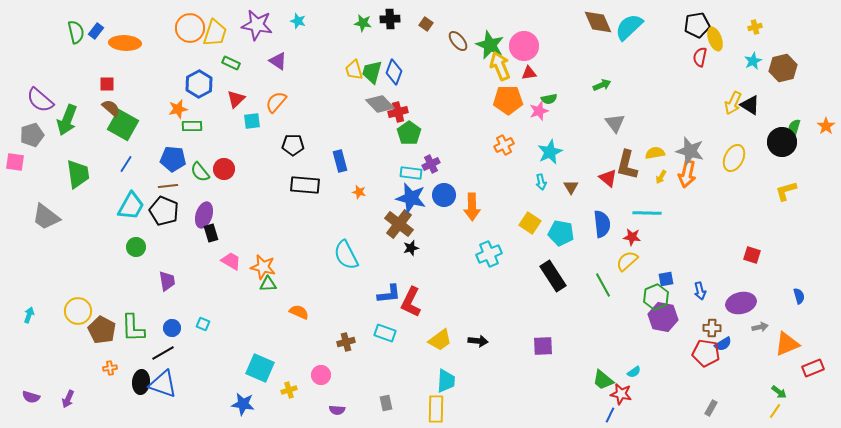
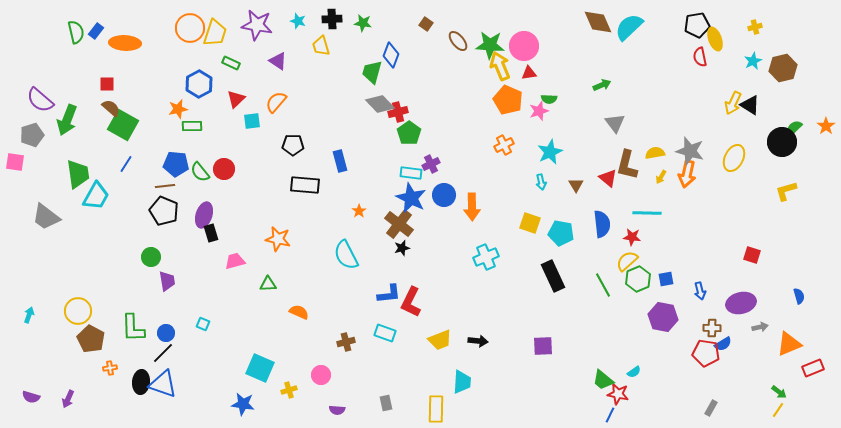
black cross at (390, 19): moved 58 px left
green star at (490, 45): rotated 20 degrees counterclockwise
red semicircle at (700, 57): rotated 24 degrees counterclockwise
yellow trapezoid at (354, 70): moved 33 px left, 24 px up
blue diamond at (394, 72): moved 3 px left, 17 px up
green semicircle at (549, 99): rotated 14 degrees clockwise
orange pentagon at (508, 100): rotated 24 degrees clockwise
green semicircle at (794, 128): rotated 30 degrees clockwise
blue pentagon at (173, 159): moved 3 px right, 5 px down
brown line at (168, 186): moved 3 px left
brown triangle at (571, 187): moved 5 px right, 2 px up
orange star at (359, 192): moved 19 px down; rotated 24 degrees clockwise
blue star at (411, 198): rotated 12 degrees clockwise
cyan trapezoid at (131, 206): moved 35 px left, 10 px up
yellow square at (530, 223): rotated 15 degrees counterclockwise
green circle at (136, 247): moved 15 px right, 10 px down
black star at (411, 248): moved 9 px left
cyan cross at (489, 254): moved 3 px left, 3 px down
pink trapezoid at (231, 261): moved 4 px right; rotated 45 degrees counterclockwise
orange star at (263, 267): moved 15 px right, 28 px up
black rectangle at (553, 276): rotated 8 degrees clockwise
green hexagon at (656, 297): moved 18 px left, 18 px up
blue circle at (172, 328): moved 6 px left, 5 px down
brown pentagon at (102, 330): moved 11 px left, 9 px down
yellow trapezoid at (440, 340): rotated 15 degrees clockwise
orange triangle at (787, 344): moved 2 px right
black line at (163, 353): rotated 15 degrees counterclockwise
cyan trapezoid at (446, 381): moved 16 px right, 1 px down
red star at (621, 394): moved 3 px left
yellow line at (775, 411): moved 3 px right, 1 px up
